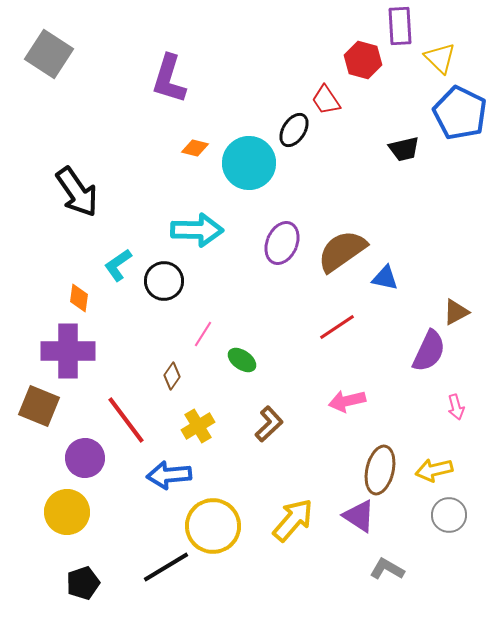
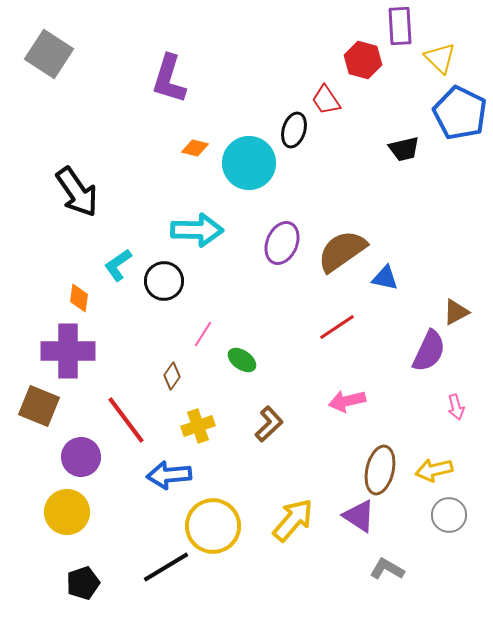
black ellipse at (294, 130): rotated 16 degrees counterclockwise
yellow cross at (198, 426): rotated 12 degrees clockwise
purple circle at (85, 458): moved 4 px left, 1 px up
